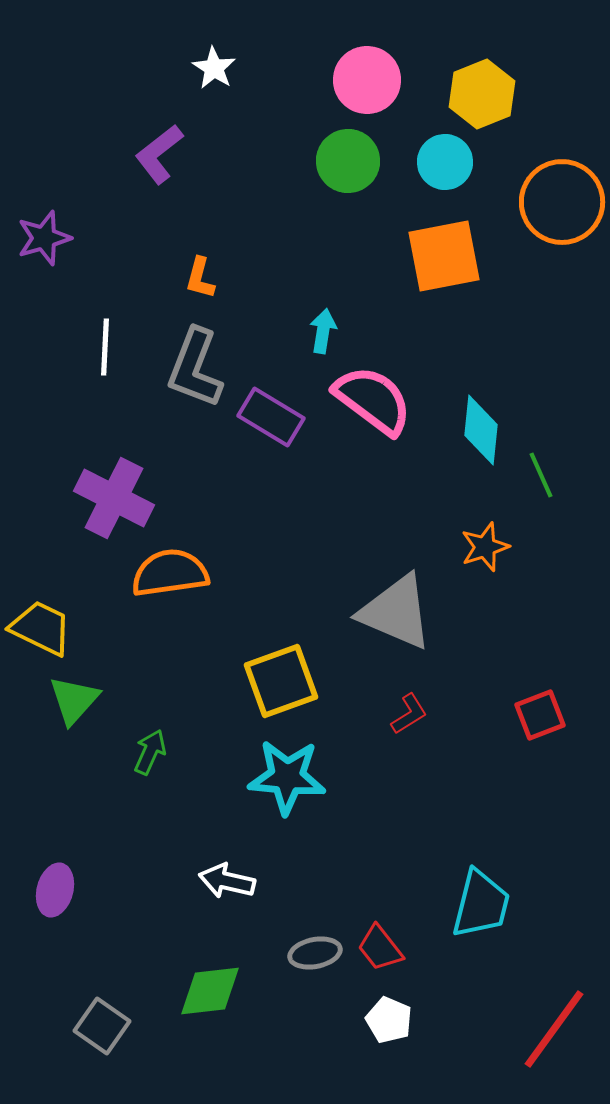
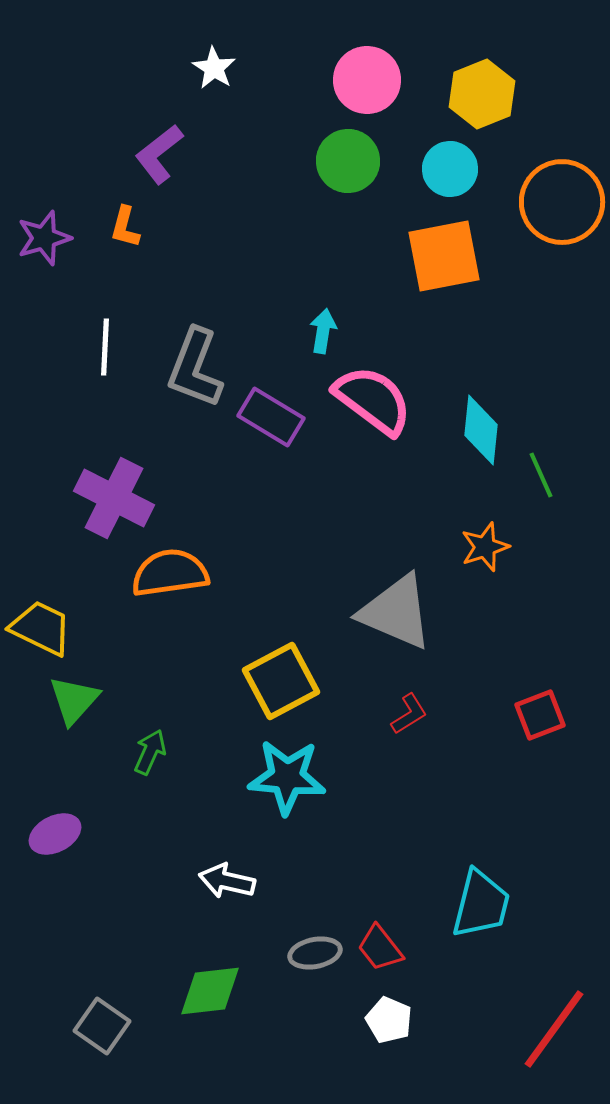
cyan circle: moved 5 px right, 7 px down
orange L-shape: moved 75 px left, 51 px up
yellow square: rotated 8 degrees counterclockwise
purple ellipse: moved 56 px up; rotated 48 degrees clockwise
